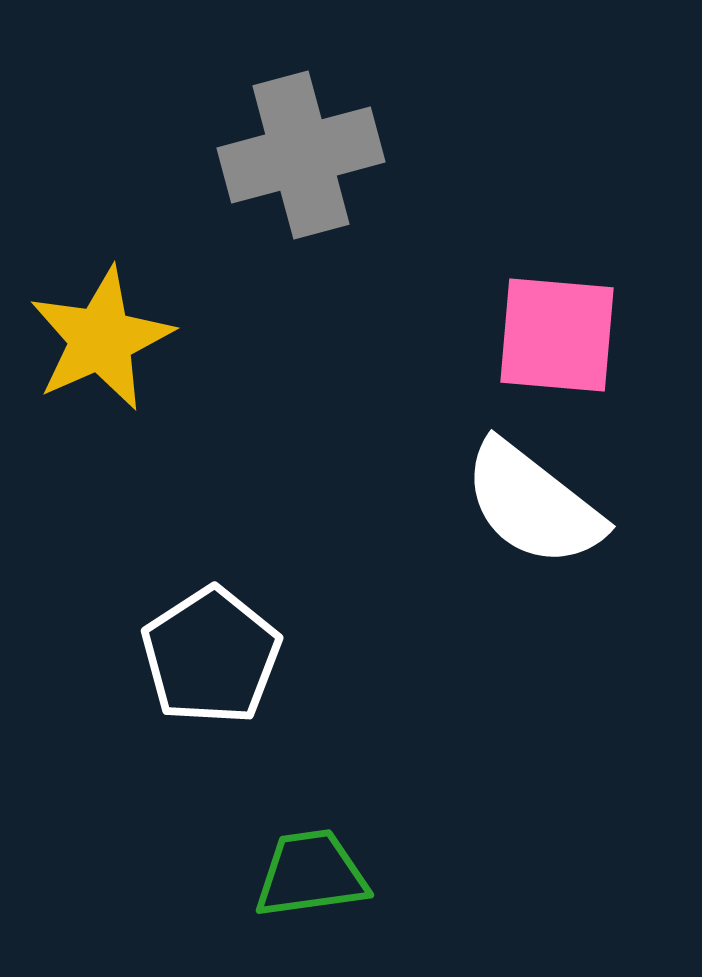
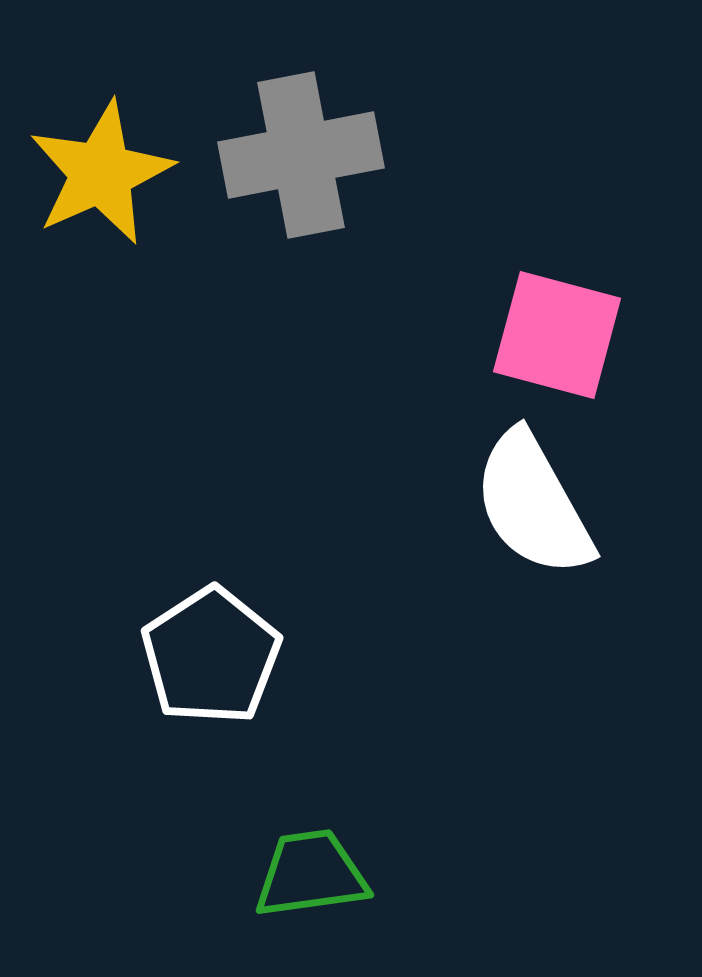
gray cross: rotated 4 degrees clockwise
pink square: rotated 10 degrees clockwise
yellow star: moved 166 px up
white semicircle: rotated 23 degrees clockwise
